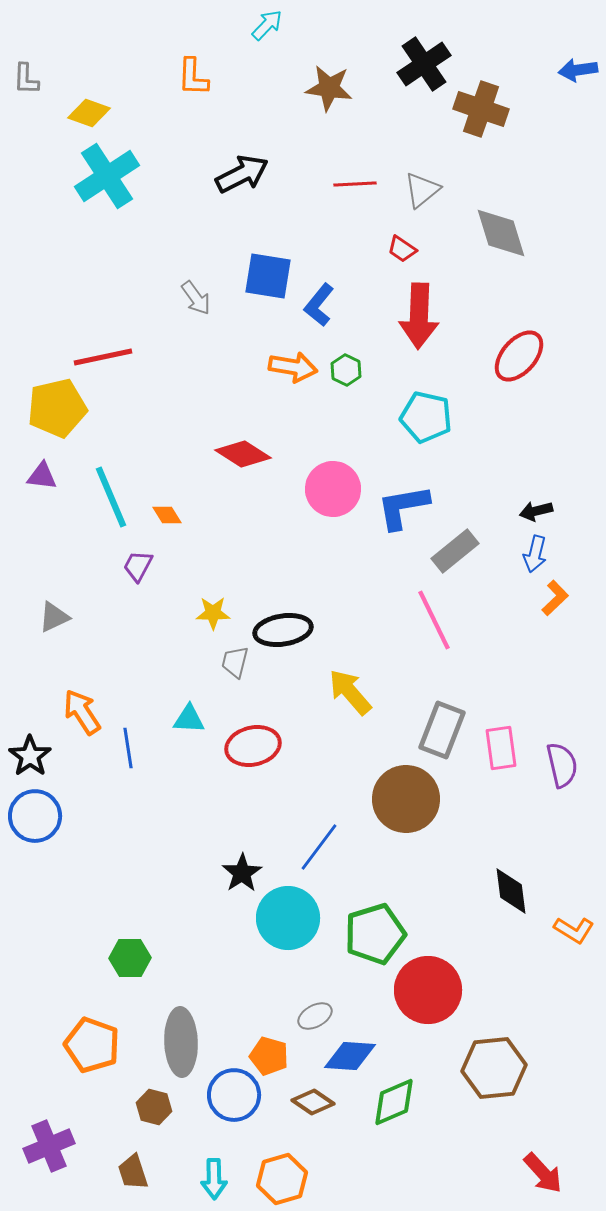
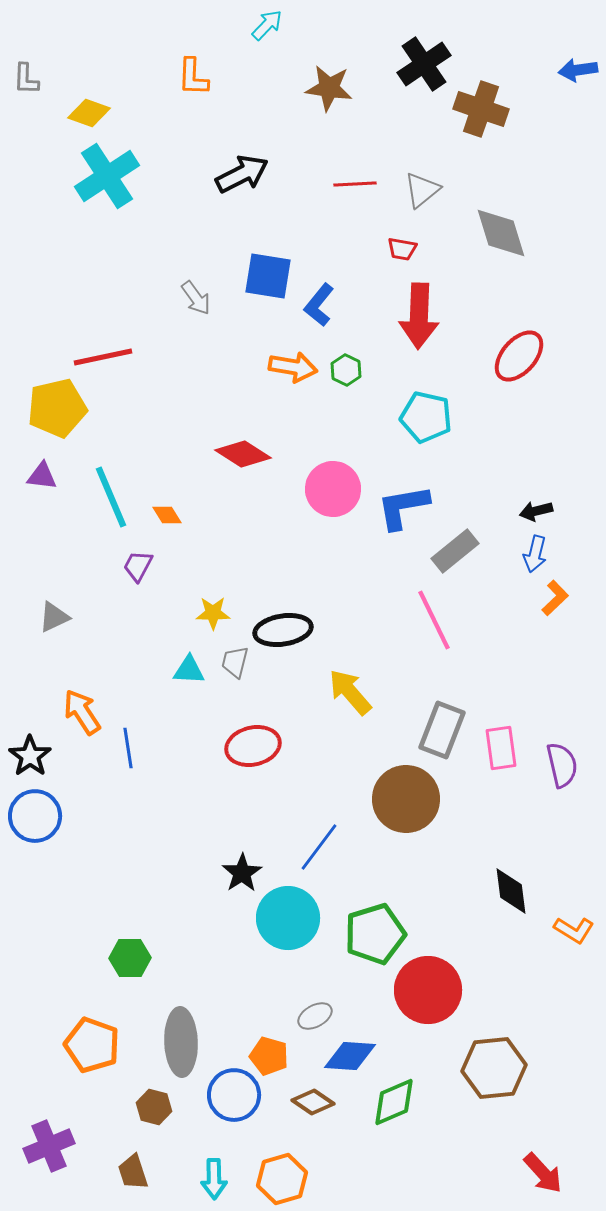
red trapezoid at (402, 249): rotated 24 degrees counterclockwise
cyan triangle at (189, 719): moved 49 px up
